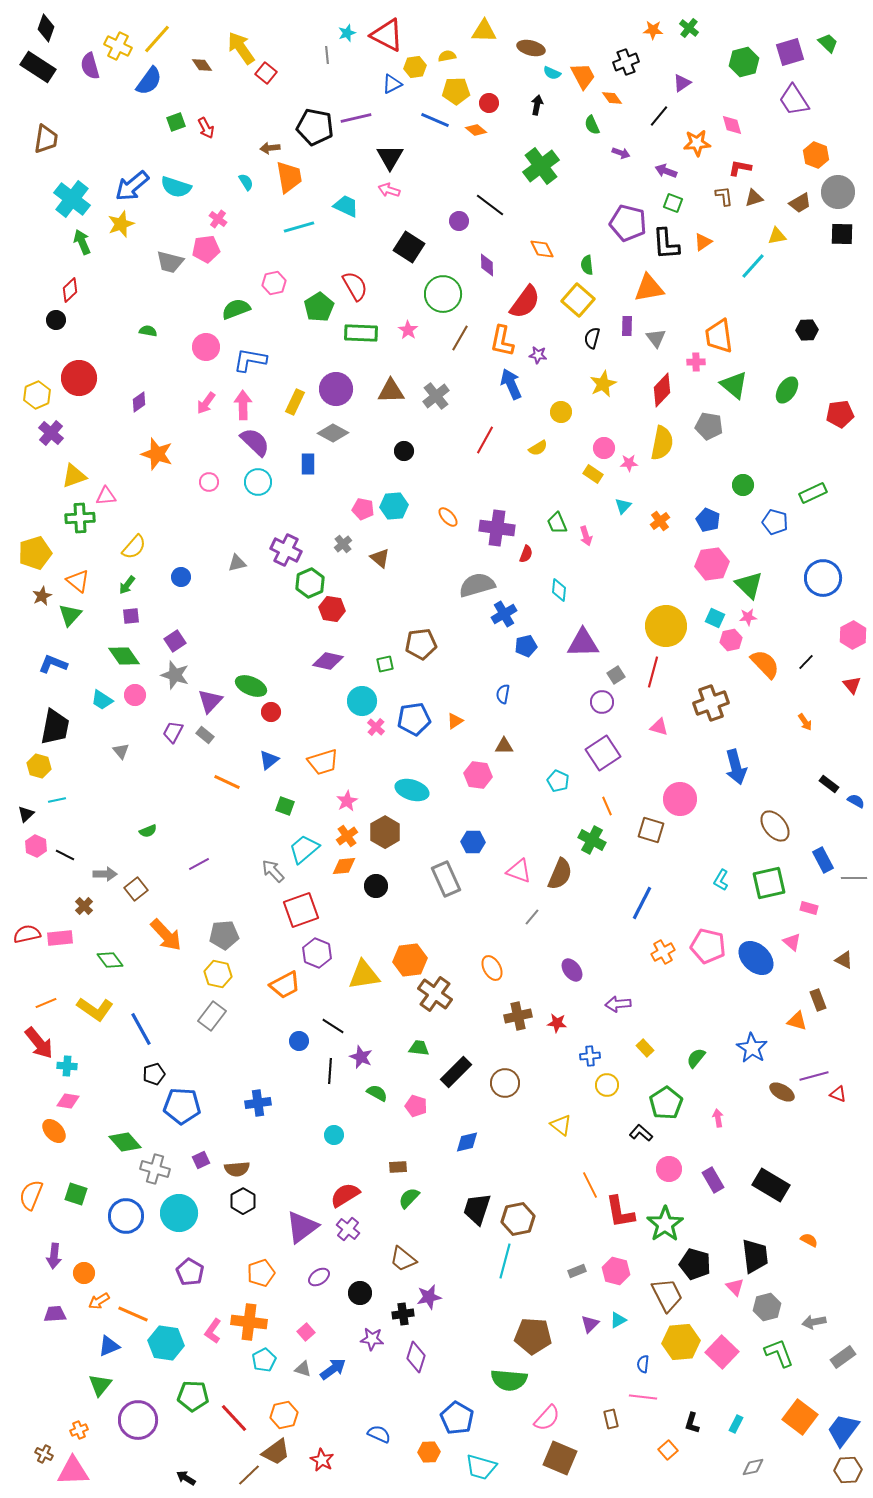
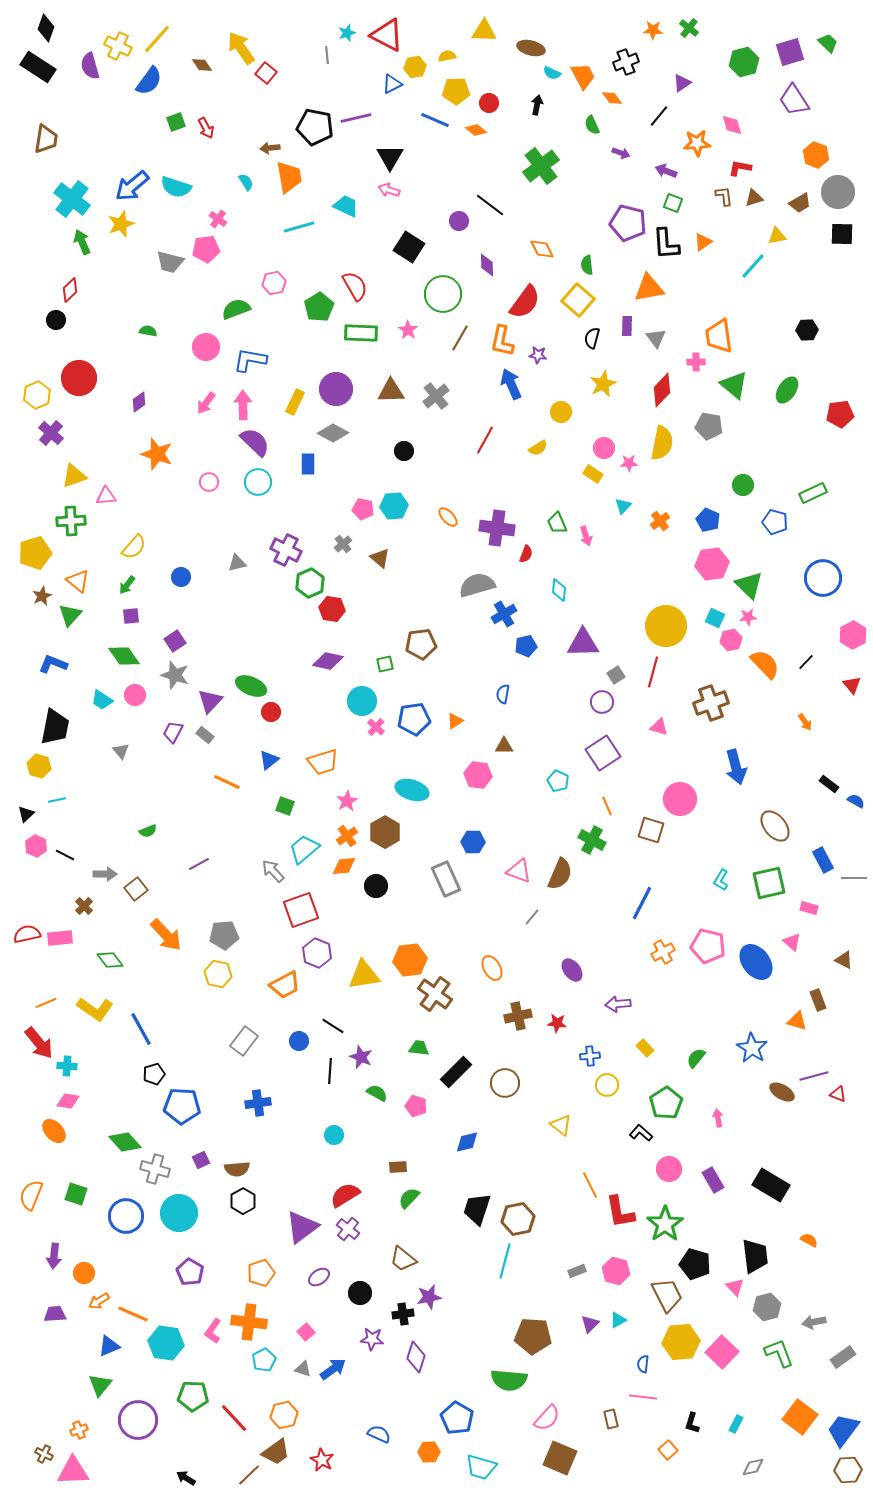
green cross at (80, 518): moved 9 px left, 3 px down
blue ellipse at (756, 958): moved 4 px down; rotated 9 degrees clockwise
gray rectangle at (212, 1016): moved 32 px right, 25 px down
